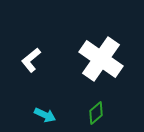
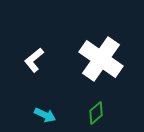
white L-shape: moved 3 px right
